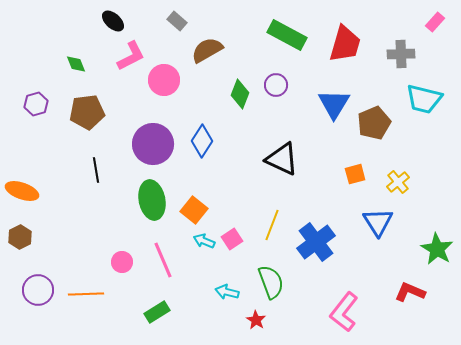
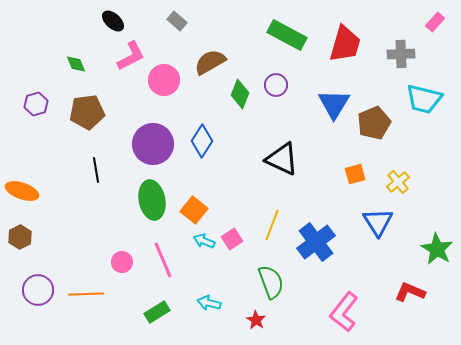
brown semicircle at (207, 50): moved 3 px right, 12 px down
cyan arrow at (227, 292): moved 18 px left, 11 px down
